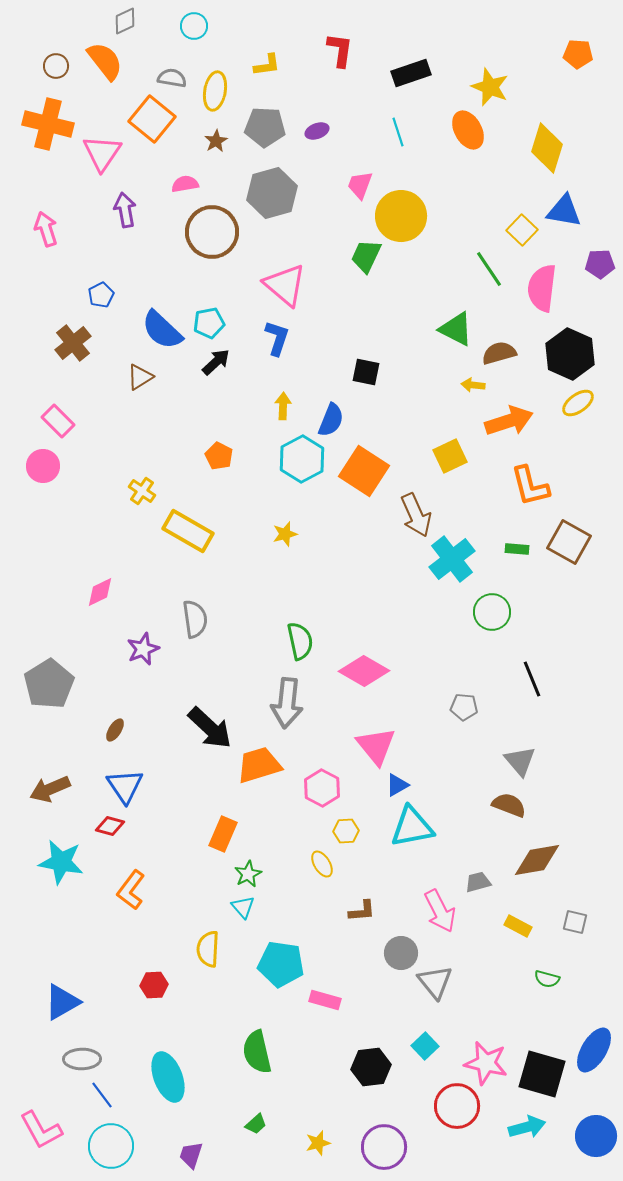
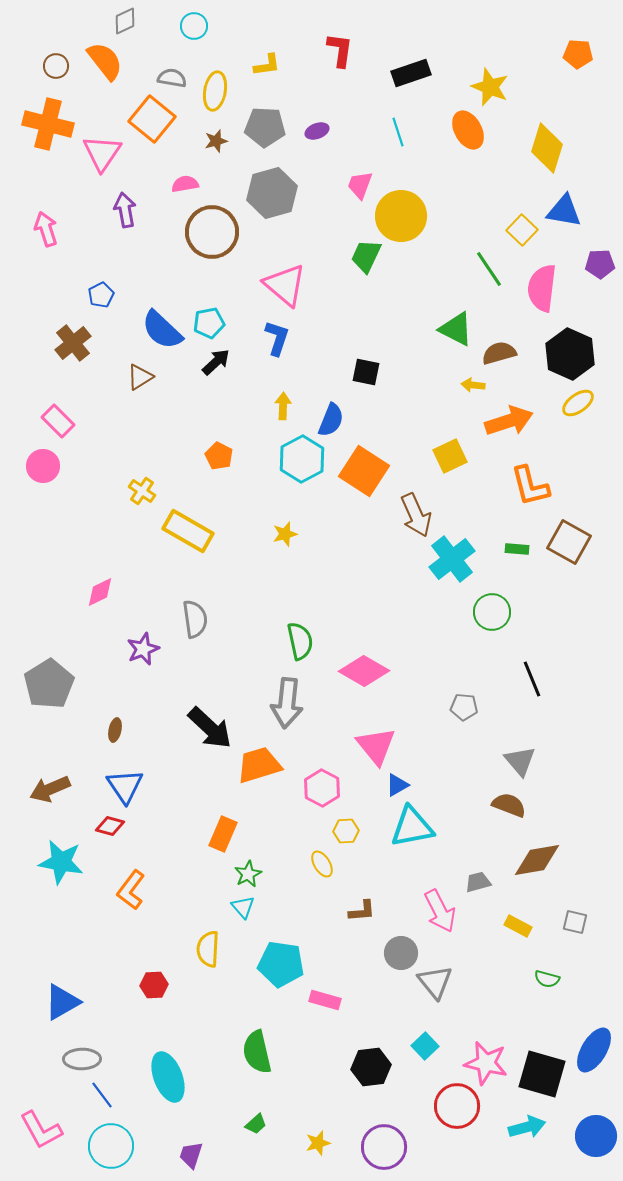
brown star at (216, 141): rotated 15 degrees clockwise
brown ellipse at (115, 730): rotated 20 degrees counterclockwise
